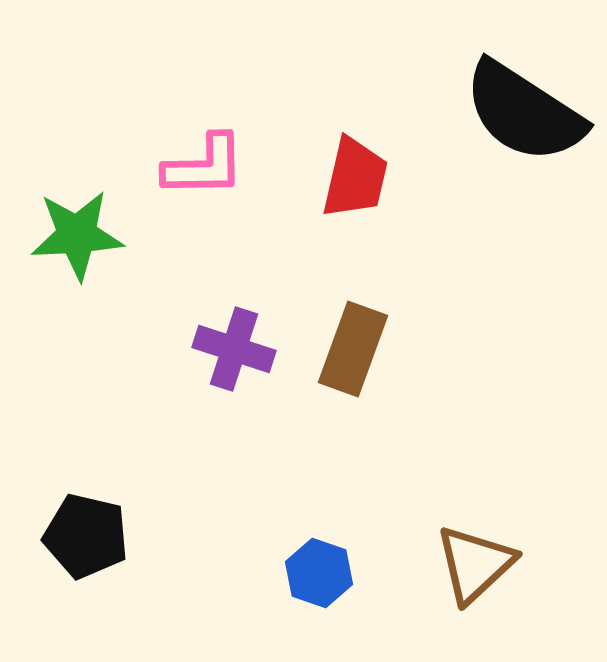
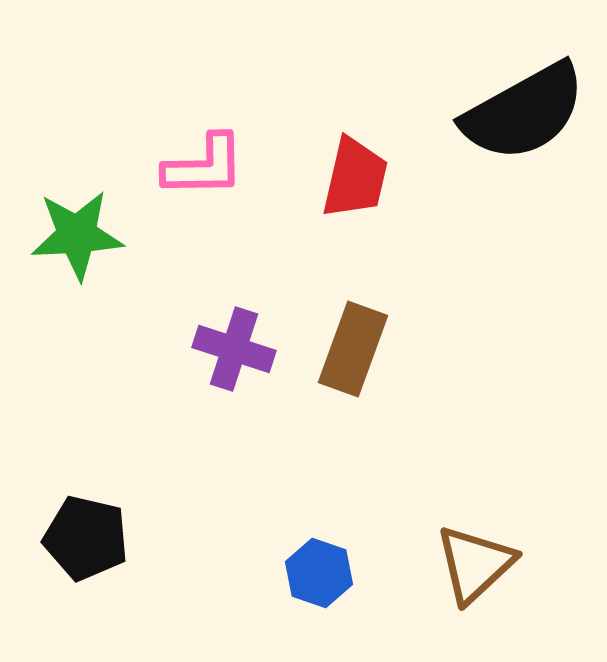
black semicircle: rotated 62 degrees counterclockwise
black pentagon: moved 2 px down
